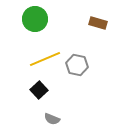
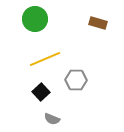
gray hexagon: moved 1 px left, 15 px down; rotated 10 degrees counterclockwise
black square: moved 2 px right, 2 px down
